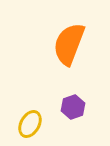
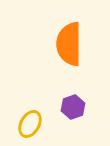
orange semicircle: rotated 21 degrees counterclockwise
